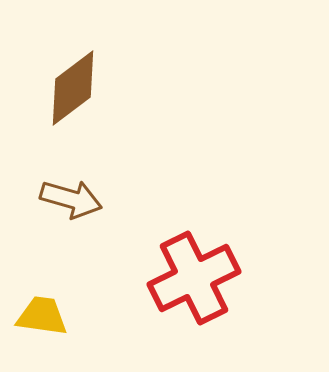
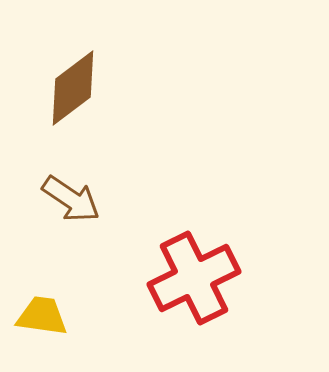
brown arrow: rotated 18 degrees clockwise
